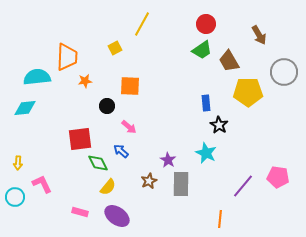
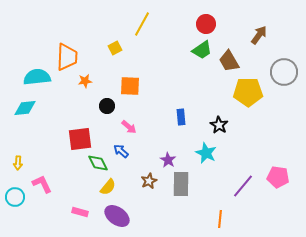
brown arrow: rotated 114 degrees counterclockwise
blue rectangle: moved 25 px left, 14 px down
